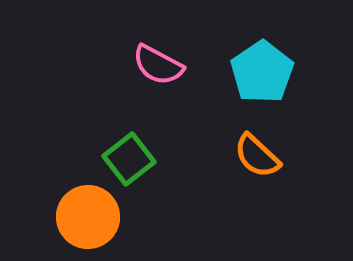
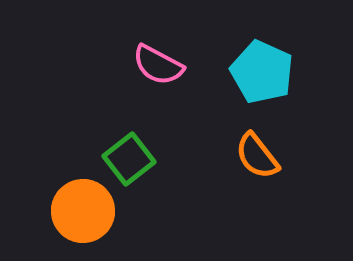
cyan pentagon: rotated 14 degrees counterclockwise
orange semicircle: rotated 9 degrees clockwise
orange circle: moved 5 px left, 6 px up
